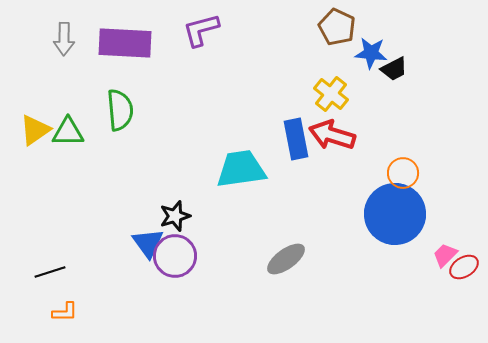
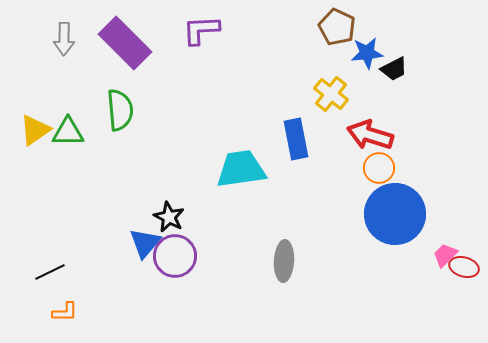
purple L-shape: rotated 12 degrees clockwise
purple rectangle: rotated 42 degrees clockwise
blue star: moved 4 px left; rotated 12 degrees counterclockwise
red arrow: moved 38 px right
orange circle: moved 24 px left, 5 px up
black star: moved 6 px left, 1 px down; rotated 28 degrees counterclockwise
blue triangle: moved 3 px left; rotated 16 degrees clockwise
gray ellipse: moved 2 px left, 2 px down; rotated 51 degrees counterclockwise
red ellipse: rotated 48 degrees clockwise
black line: rotated 8 degrees counterclockwise
